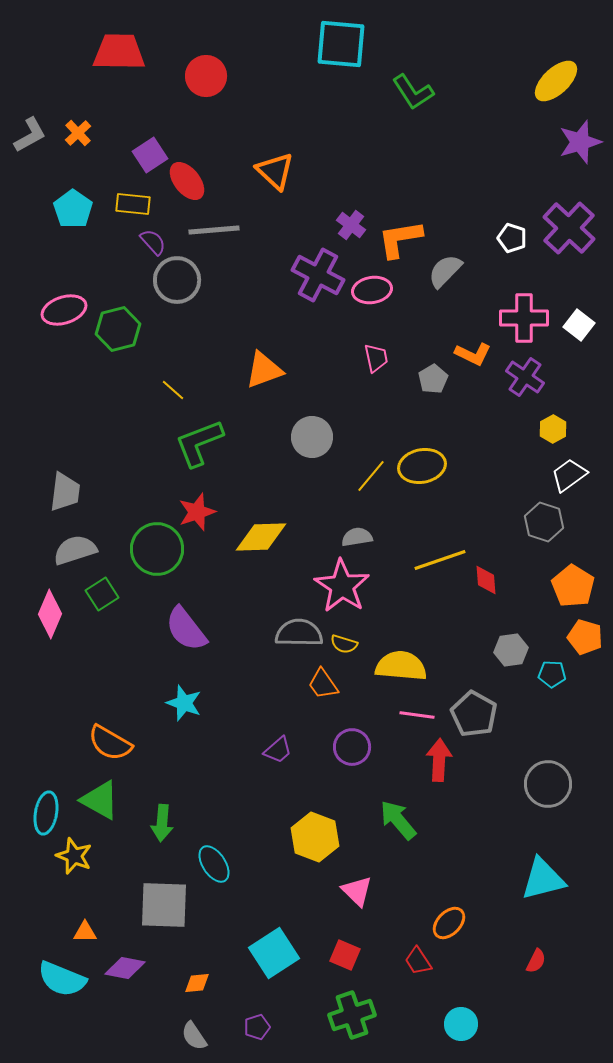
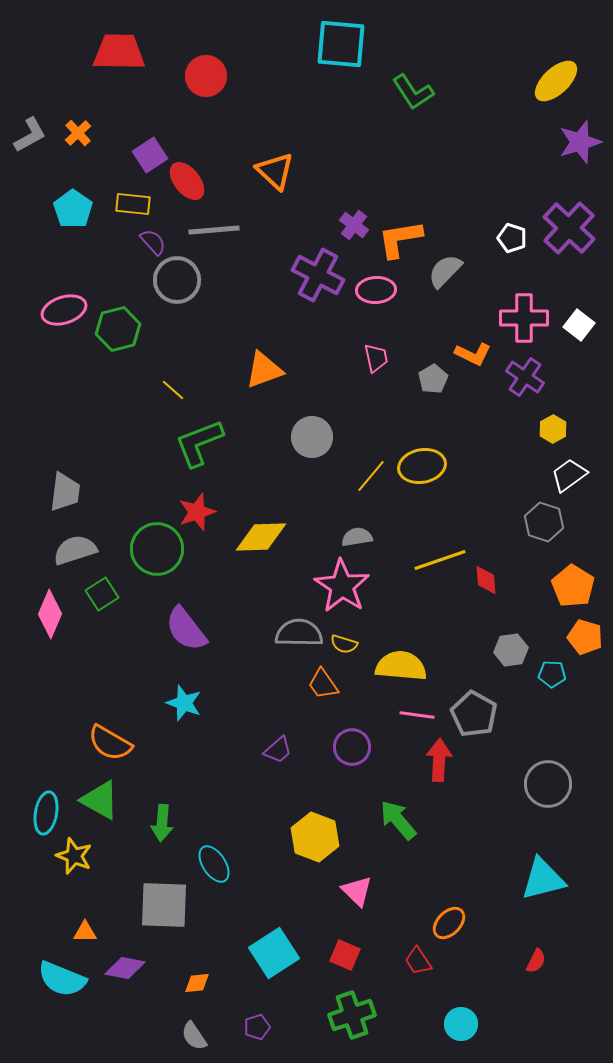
purple cross at (351, 225): moved 3 px right
pink ellipse at (372, 290): moved 4 px right; rotated 6 degrees clockwise
